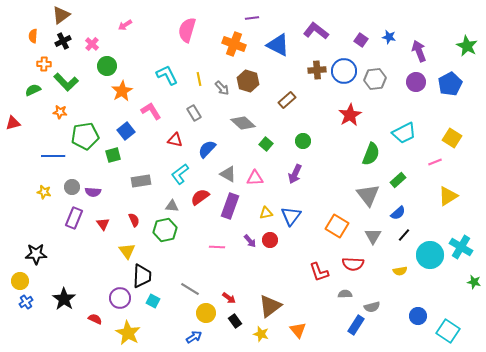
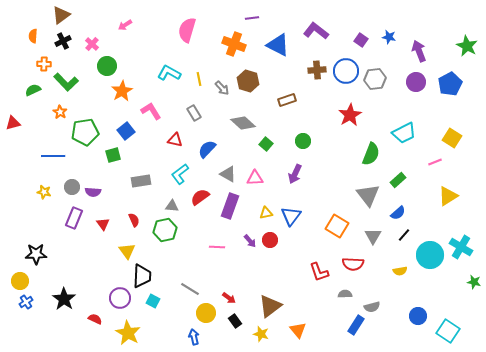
blue circle at (344, 71): moved 2 px right
cyan L-shape at (167, 75): moved 2 px right, 2 px up; rotated 35 degrees counterclockwise
brown rectangle at (287, 100): rotated 24 degrees clockwise
orange star at (60, 112): rotated 24 degrees clockwise
green pentagon at (85, 136): moved 4 px up
blue arrow at (194, 337): rotated 70 degrees counterclockwise
